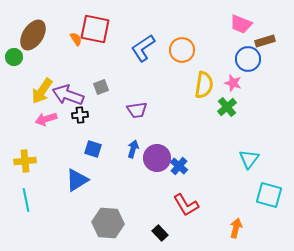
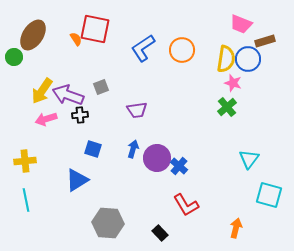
yellow semicircle: moved 22 px right, 26 px up
